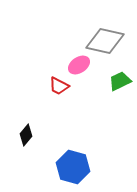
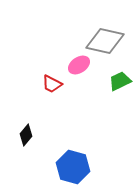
red trapezoid: moved 7 px left, 2 px up
